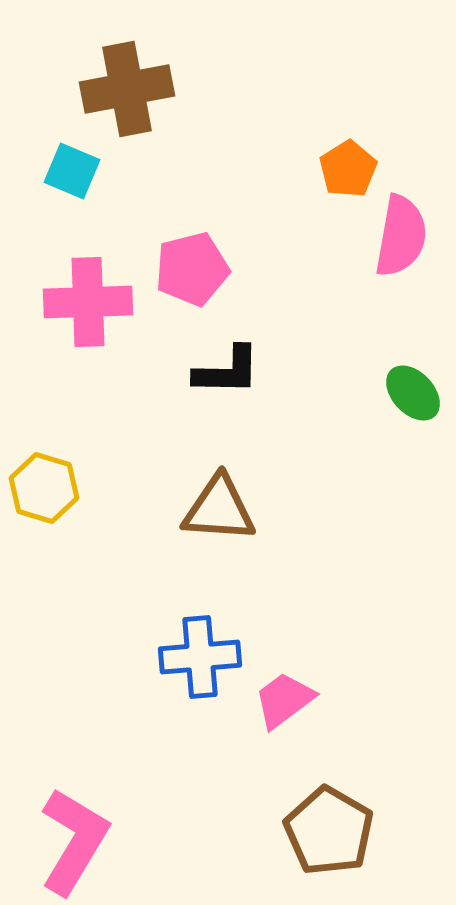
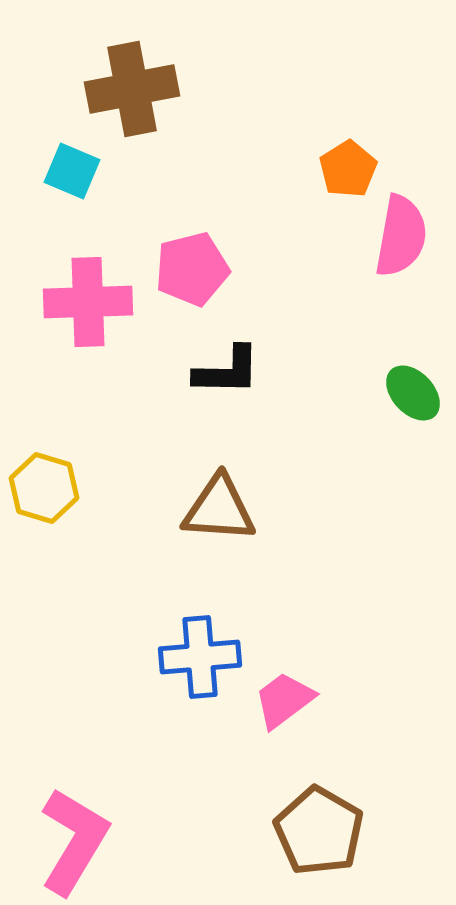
brown cross: moved 5 px right
brown pentagon: moved 10 px left
